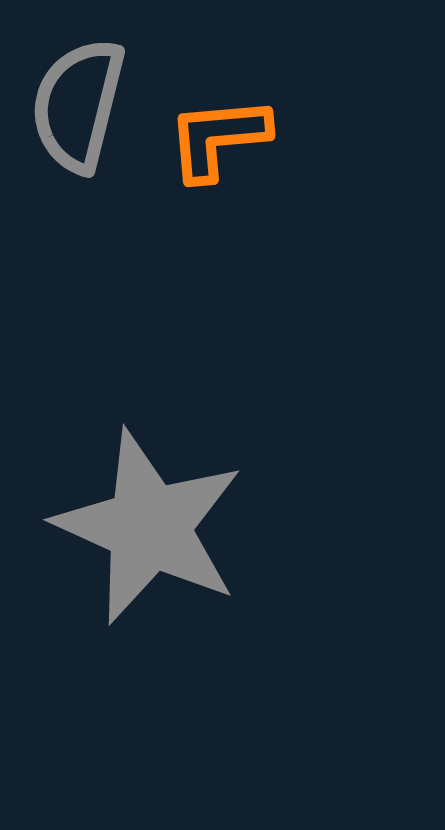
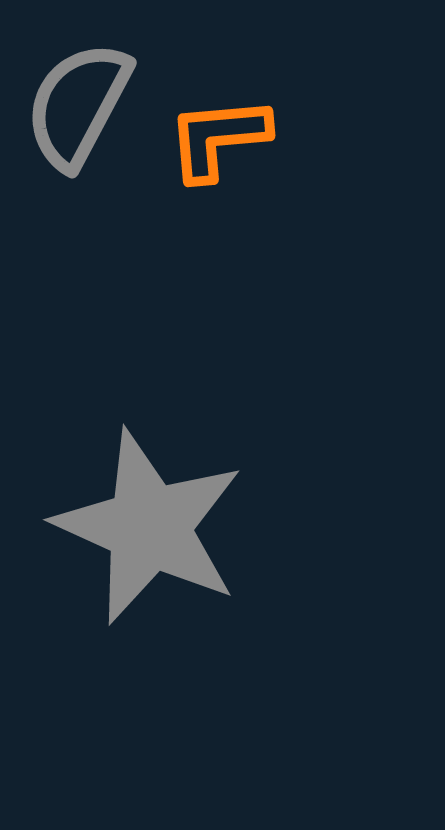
gray semicircle: rotated 14 degrees clockwise
